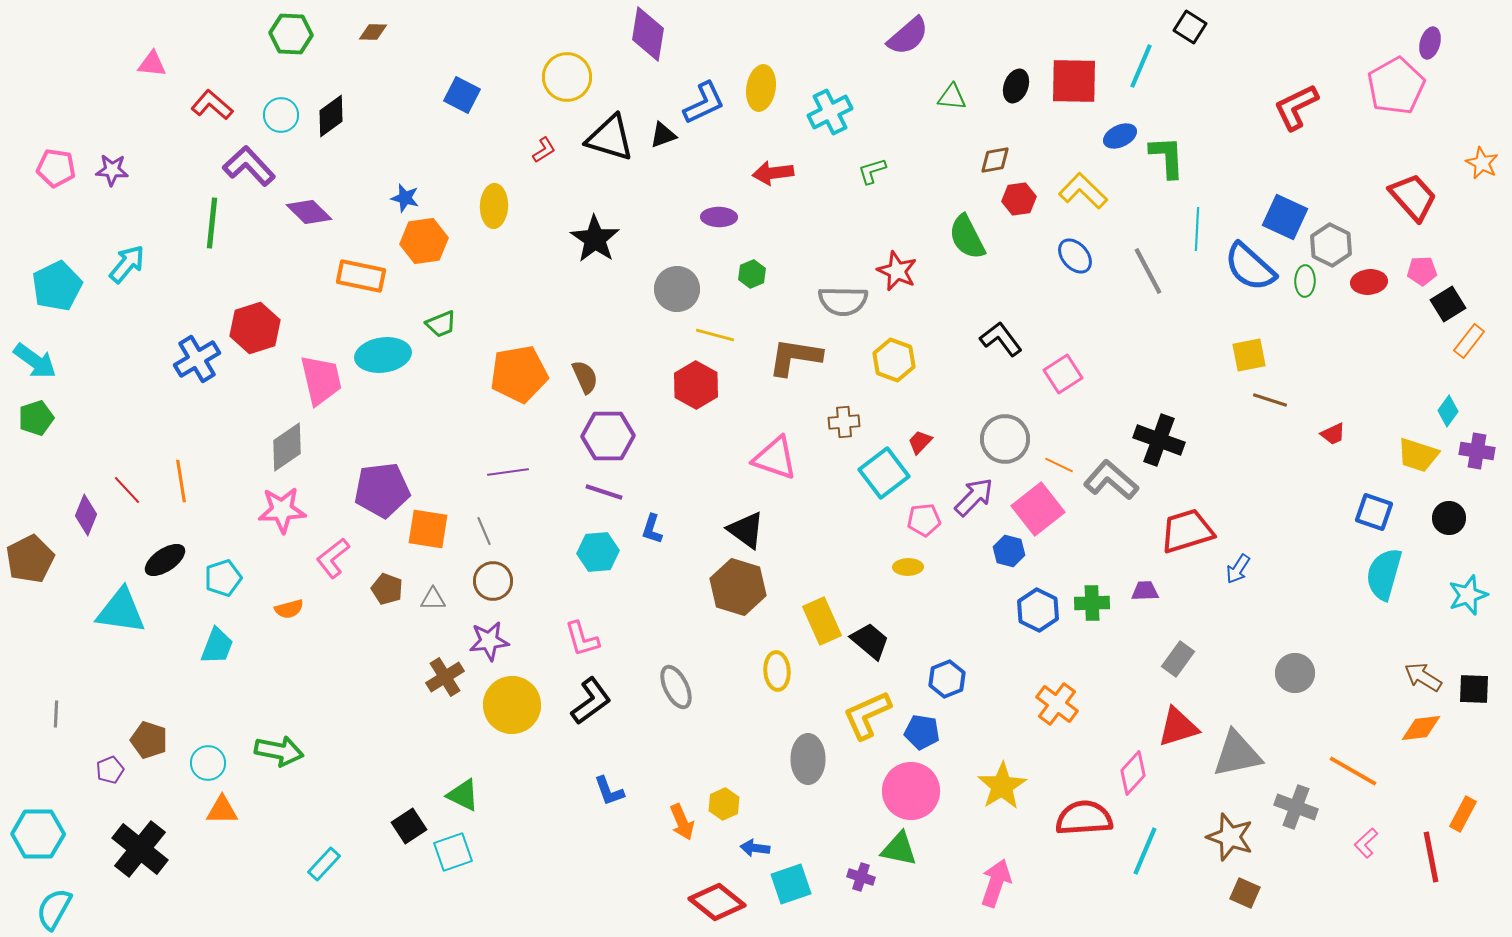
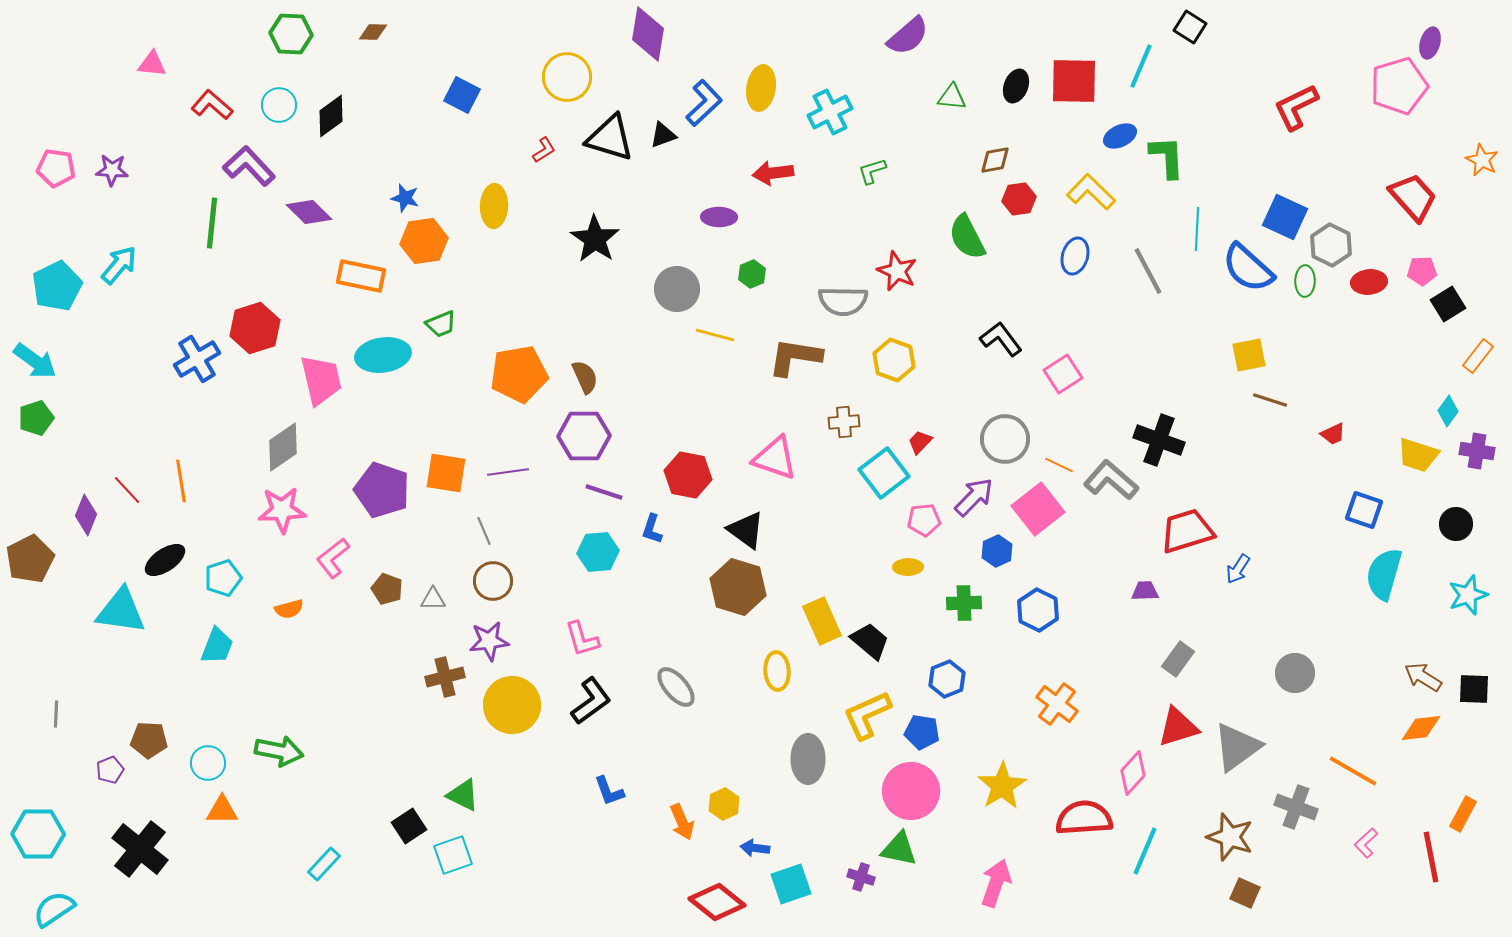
pink pentagon at (1396, 86): moved 3 px right; rotated 12 degrees clockwise
blue L-shape at (704, 103): rotated 18 degrees counterclockwise
cyan circle at (281, 115): moved 2 px left, 10 px up
orange star at (1482, 163): moved 3 px up
yellow L-shape at (1083, 191): moved 8 px right, 1 px down
blue ellipse at (1075, 256): rotated 57 degrees clockwise
cyan arrow at (127, 264): moved 8 px left, 1 px down
blue semicircle at (1250, 267): moved 2 px left, 1 px down
orange rectangle at (1469, 341): moved 9 px right, 15 px down
red hexagon at (696, 385): moved 8 px left, 90 px down; rotated 18 degrees counterclockwise
purple hexagon at (608, 436): moved 24 px left
gray diamond at (287, 447): moved 4 px left
purple pentagon at (382, 490): rotated 26 degrees clockwise
blue square at (1374, 512): moved 10 px left, 2 px up
black circle at (1449, 518): moved 7 px right, 6 px down
orange square at (428, 529): moved 18 px right, 56 px up
blue hexagon at (1009, 551): moved 12 px left; rotated 20 degrees clockwise
green cross at (1092, 603): moved 128 px left
brown cross at (445, 677): rotated 18 degrees clockwise
gray ellipse at (676, 687): rotated 15 degrees counterclockwise
brown pentagon at (149, 740): rotated 15 degrees counterclockwise
gray triangle at (1237, 754): moved 7 px up; rotated 24 degrees counterclockwise
cyan square at (453, 852): moved 3 px down
cyan semicircle at (54, 909): rotated 27 degrees clockwise
